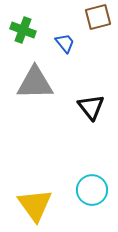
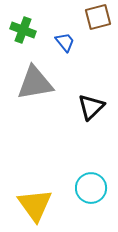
blue trapezoid: moved 1 px up
gray triangle: rotated 9 degrees counterclockwise
black triangle: rotated 24 degrees clockwise
cyan circle: moved 1 px left, 2 px up
